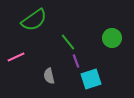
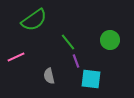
green circle: moved 2 px left, 2 px down
cyan square: rotated 25 degrees clockwise
